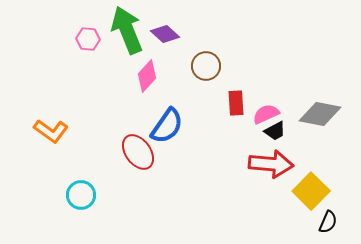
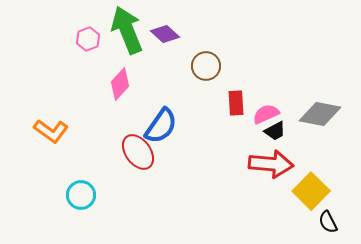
pink hexagon: rotated 25 degrees counterclockwise
pink diamond: moved 27 px left, 8 px down
blue semicircle: moved 6 px left
black semicircle: rotated 130 degrees clockwise
